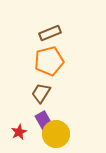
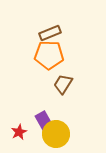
orange pentagon: moved 6 px up; rotated 16 degrees clockwise
brown trapezoid: moved 22 px right, 9 px up
